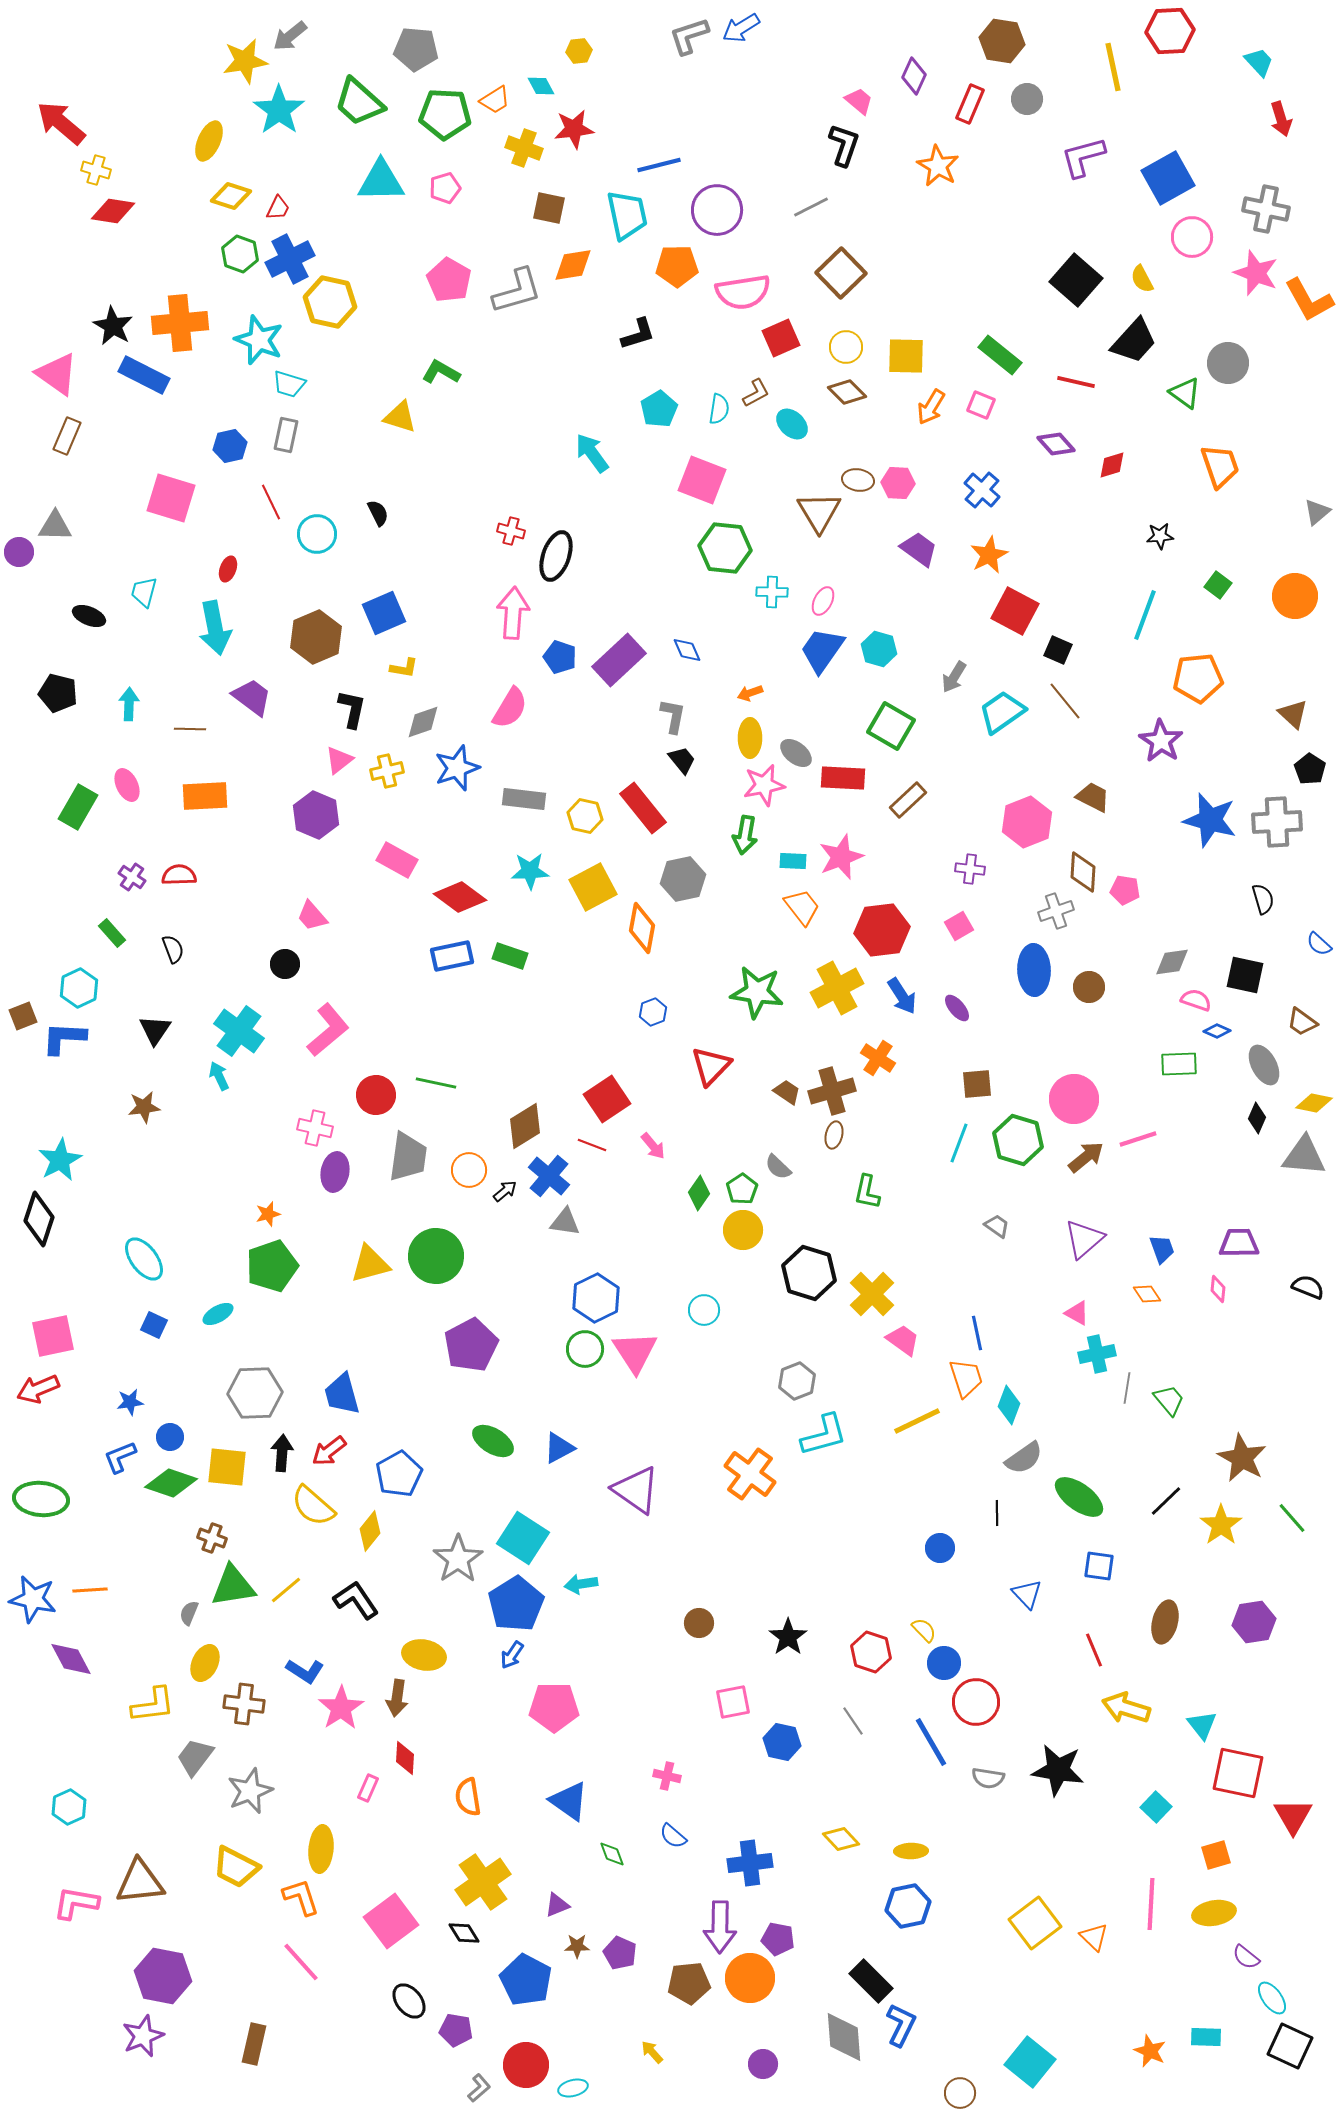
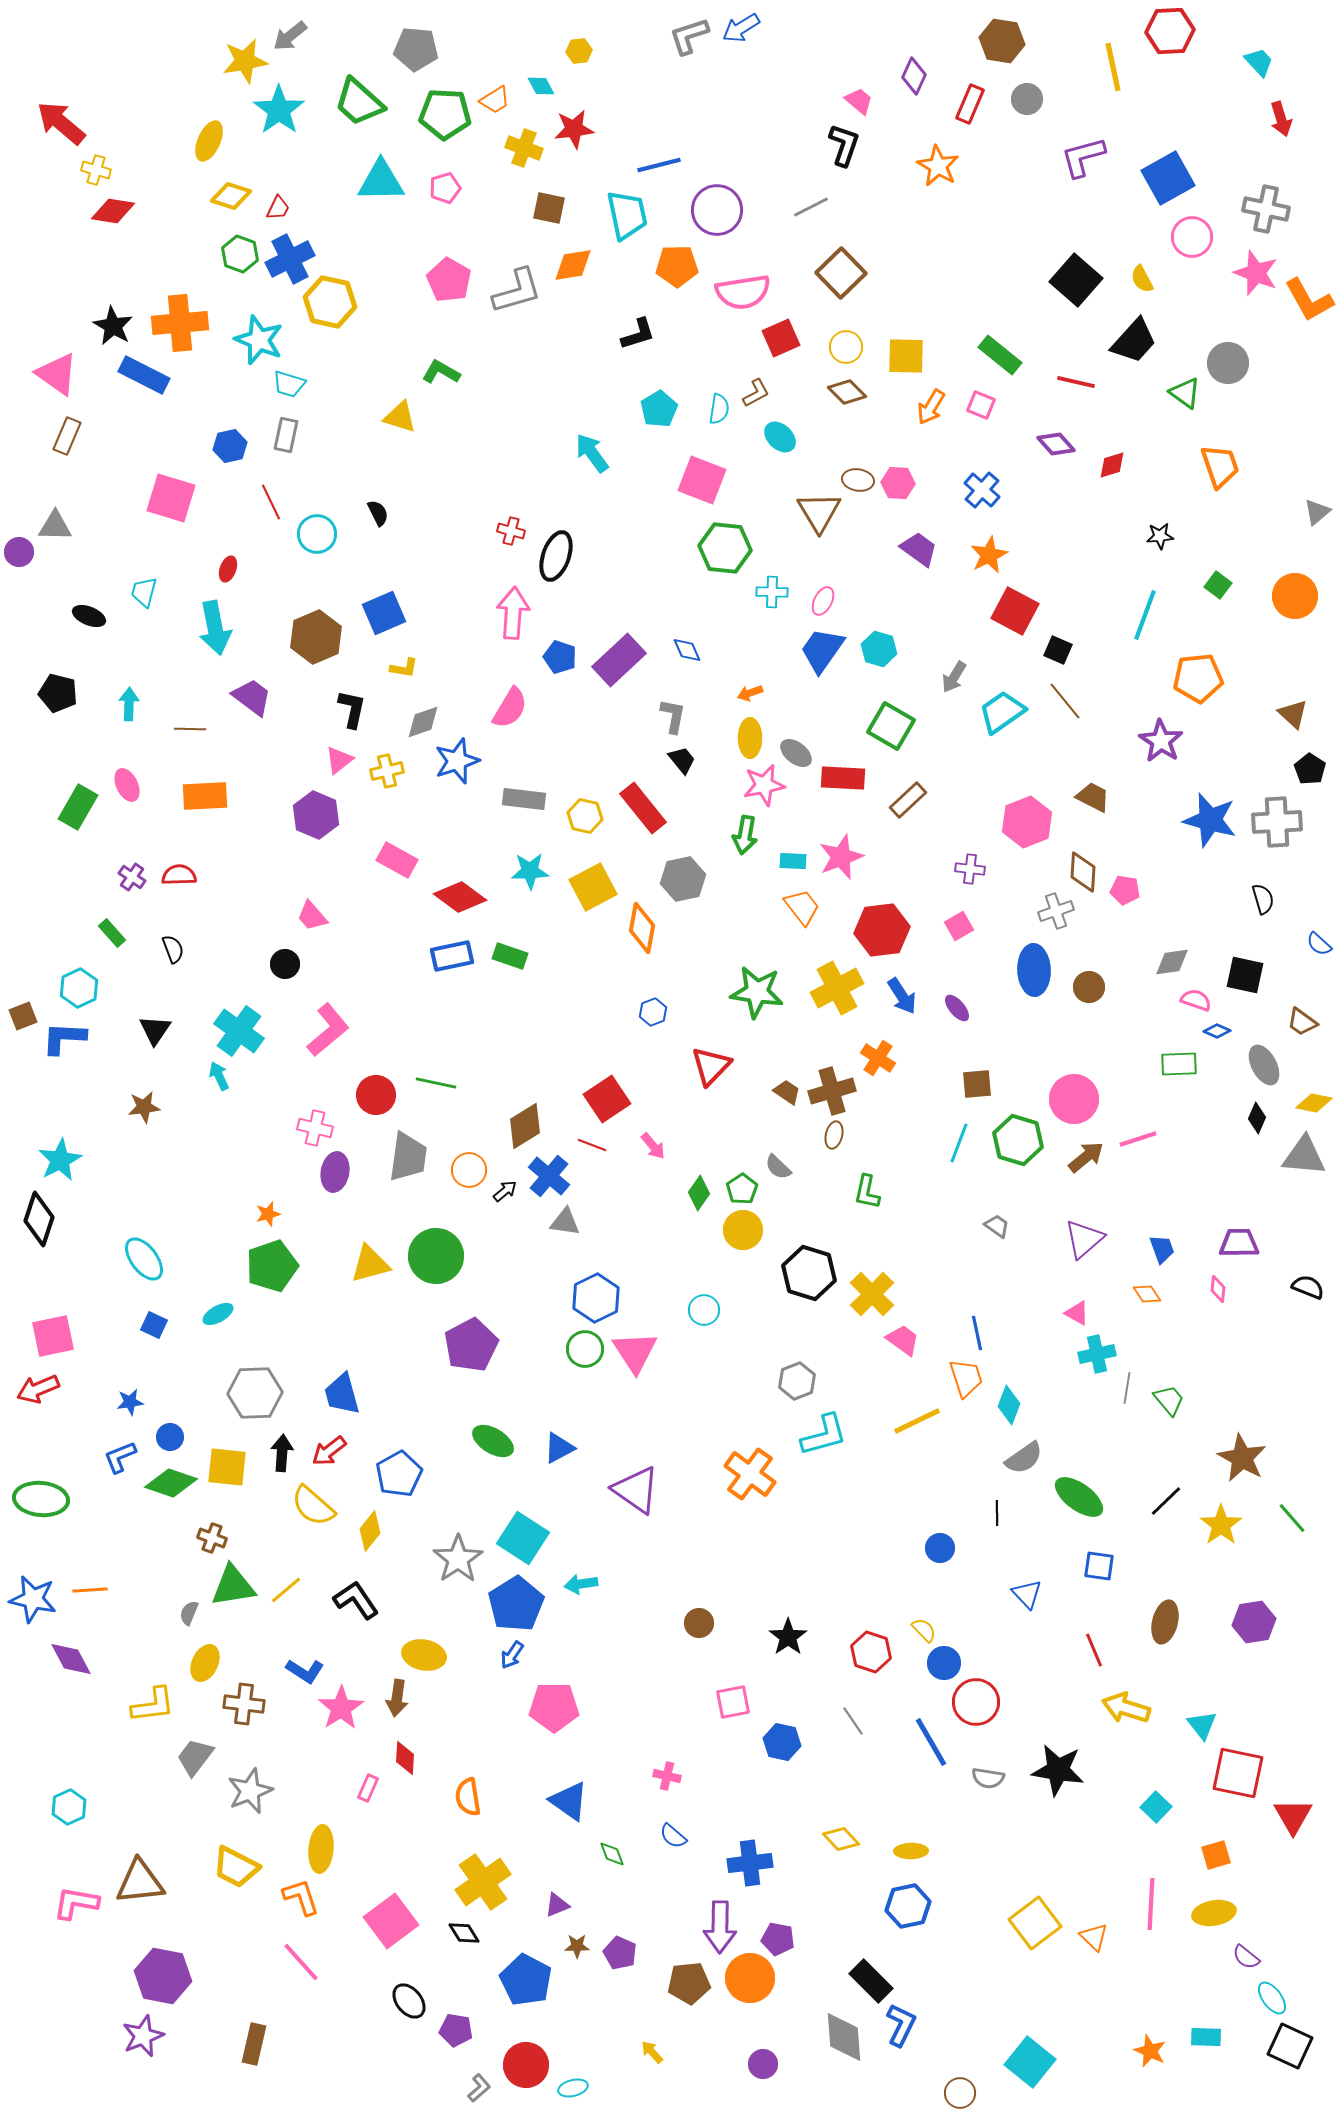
cyan ellipse at (792, 424): moved 12 px left, 13 px down
blue star at (457, 768): moved 7 px up
